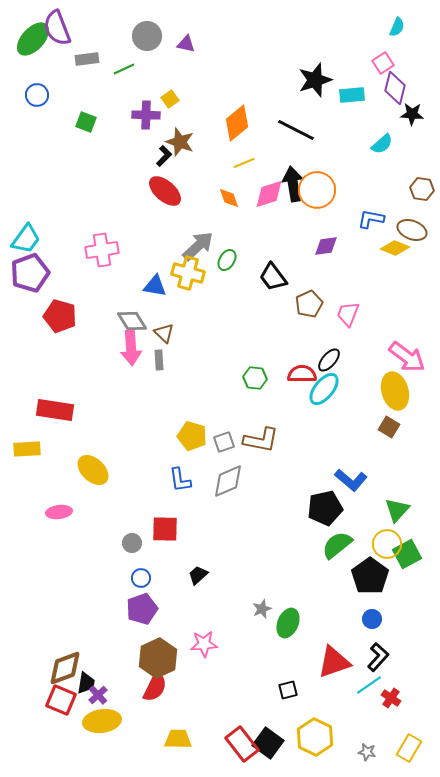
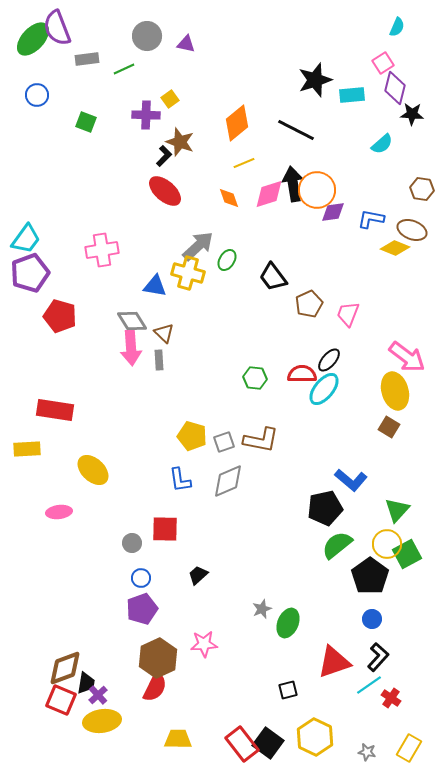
purple diamond at (326, 246): moved 7 px right, 34 px up
